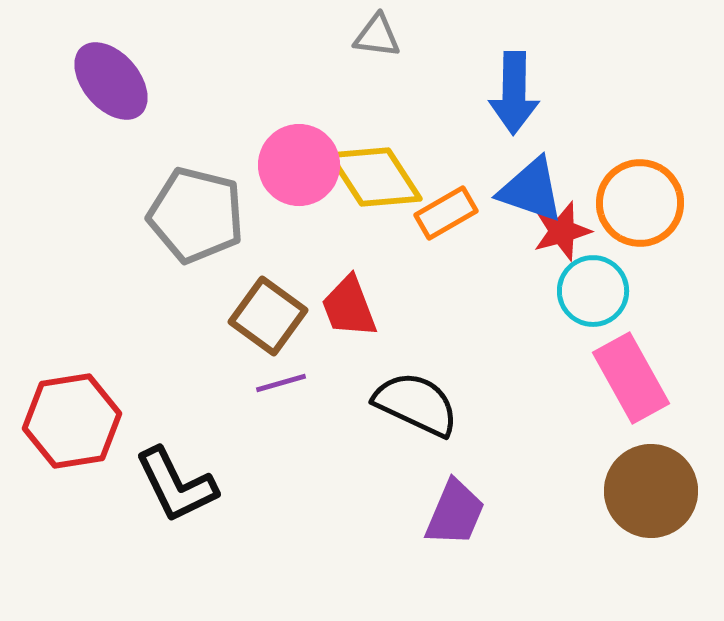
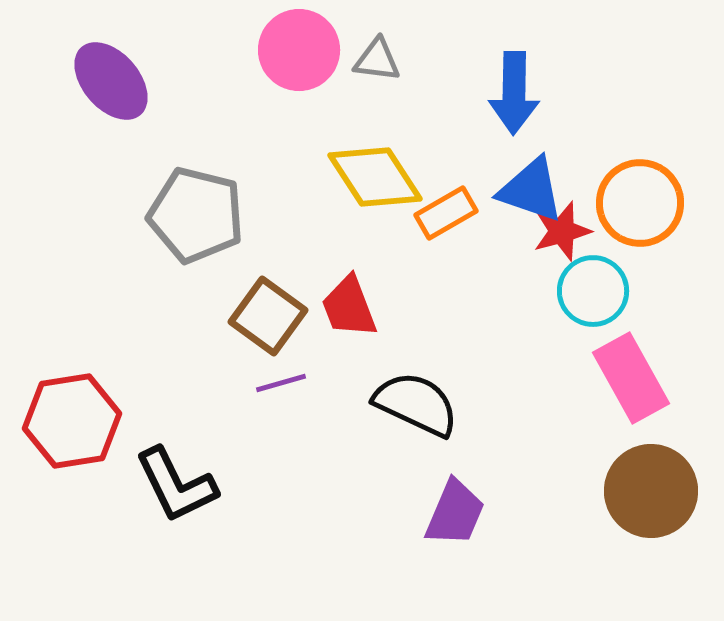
gray triangle: moved 24 px down
pink circle: moved 115 px up
